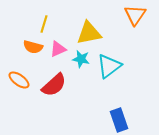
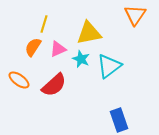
orange semicircle: rotated 108 degrees clockwise
cyan star: rotated 12 degrees clockwise
